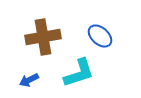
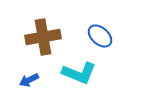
cyan L-shape: rotated 40 degrees clockwise
